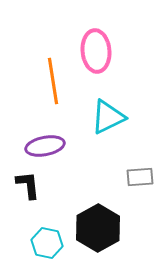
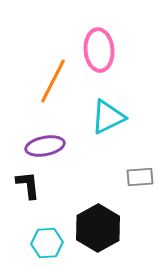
pink ellipse: moved 3 px right, 1 px up
orange line: rotated 36 degrees clockwise
cyan hexagon: rotated 16 degrees counterclockwise
